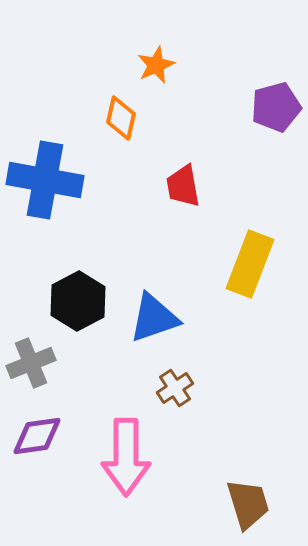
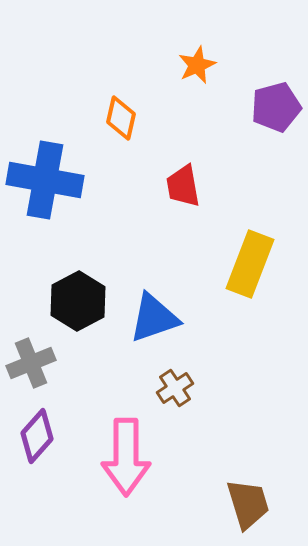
orange star: moved 41 px right
purple diamond: rotated 40 degrees counterclockwise
